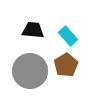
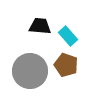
black trapezoid: moved 7 px right, 4 px up
brown pentagon: rotated 20 degrees counterclockwise
